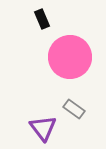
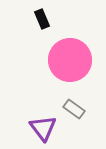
pink circle: moved 3 px down
